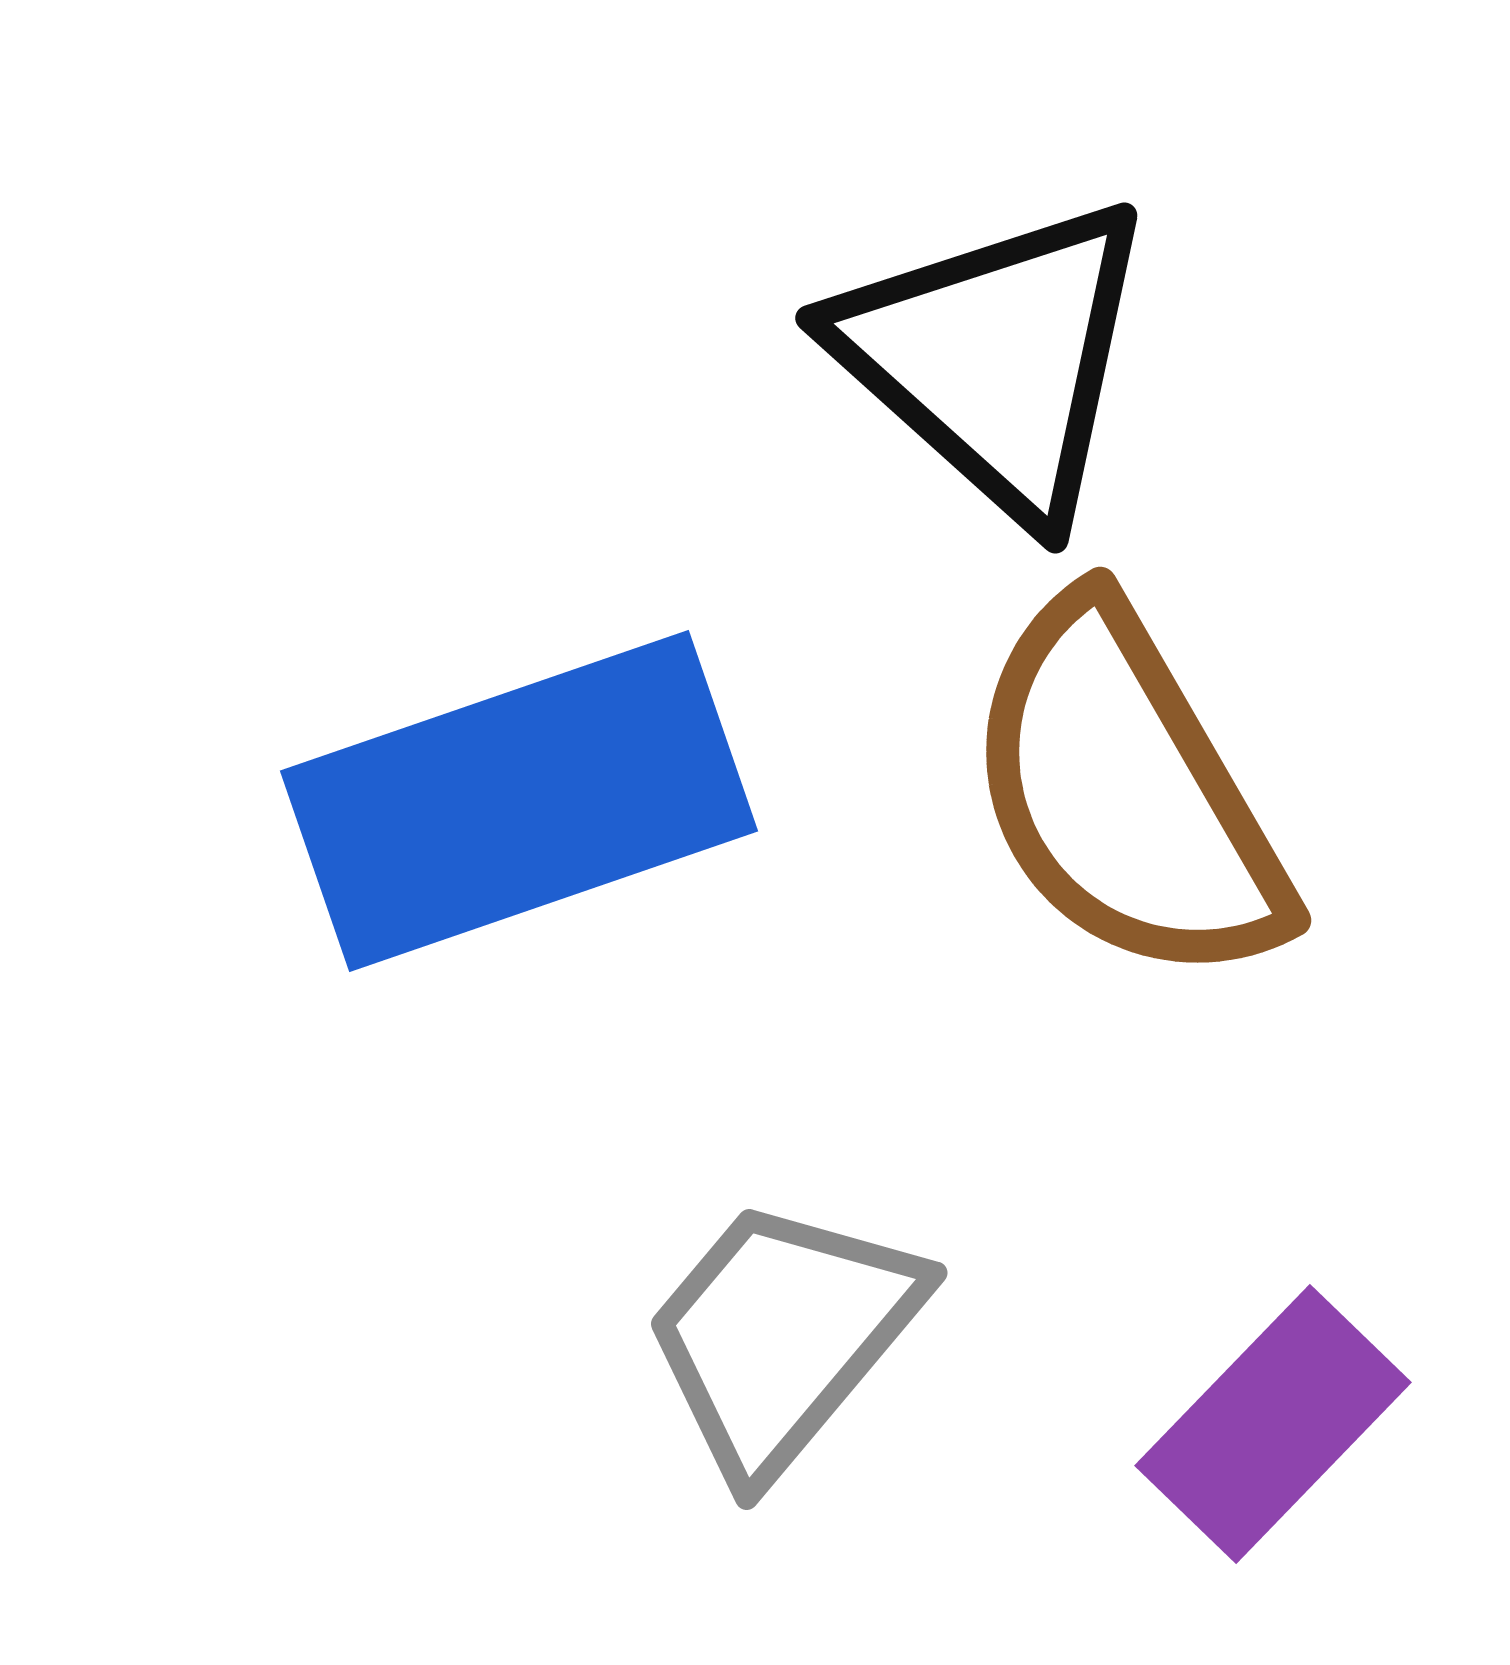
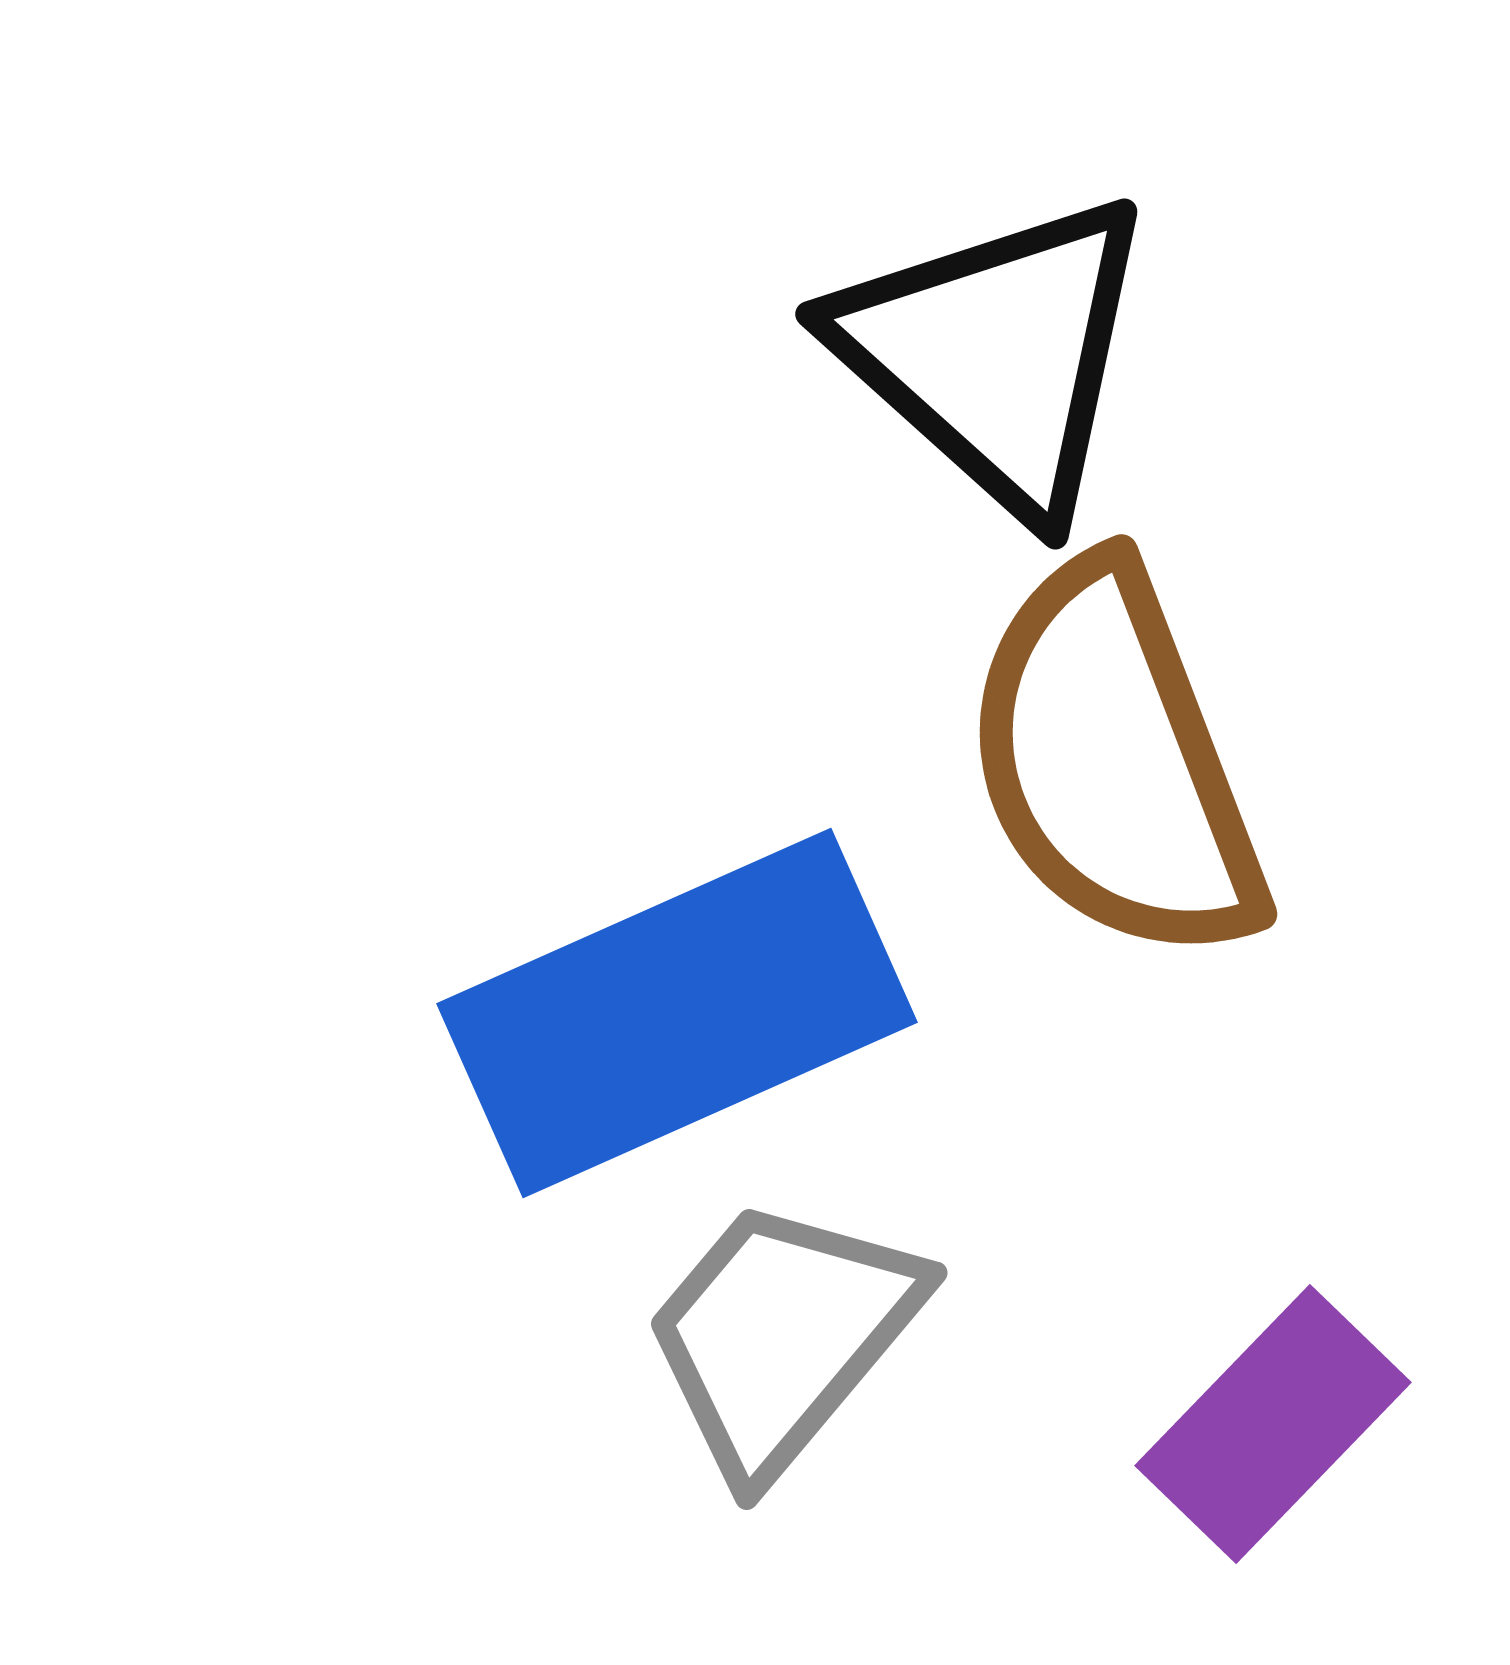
black triangle: moved 4 px up
brown semicircle: moved 12 px left, 31 px up; rotated 9 degrees clockwise
blue rectangle: moved 158 px right, 212 px down; rotated 5 degrees counterclockwise
